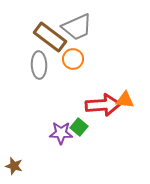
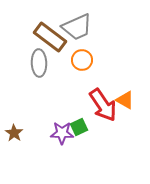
orange circle: moved 9 px right, 1 px down
gray ellipse: moved 2 px up
orange triangle: rotated 24 degrees clockwise
red arrow: rotated 60 degrees clockwise
green square: rotated 24 degrees clockwise
purple star: moved 1 px right
brown star: moved 33 px up; rotated 18 degrees clockwise
